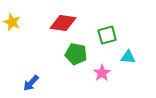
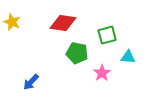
green pentagon: moved 1 px right, 1 px up
blue arrow: moved 1 px up
